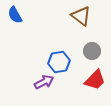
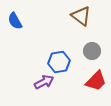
blue semicircle: moved 6 px down
red trapezoid: moved 1 px right, 1 px down
